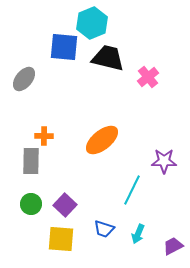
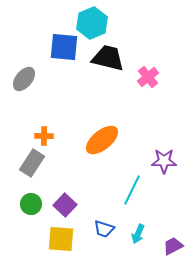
gray rectangle: moved 1 px right, 2 px down; rotated 32 degrees clockwise
